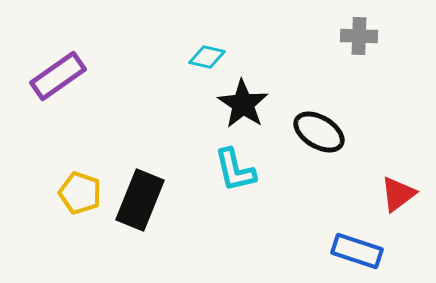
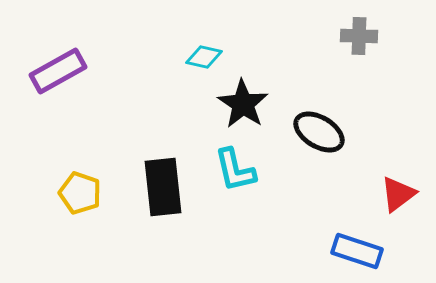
cyan diamond: moved 3 px left
purple rectangle: moved 5 px up; rotated 6 degrees clockwise
black rectangle: moved 23 px right, 13 px up; rotated 28 degrees counterclockwise
